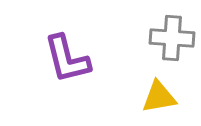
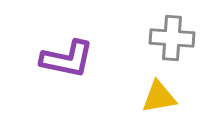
purple L-shape: rotated 64 degrees counterclockwise
